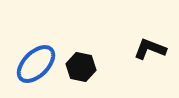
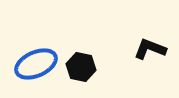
blue ellipse: rotated 21 degrees clockwise
